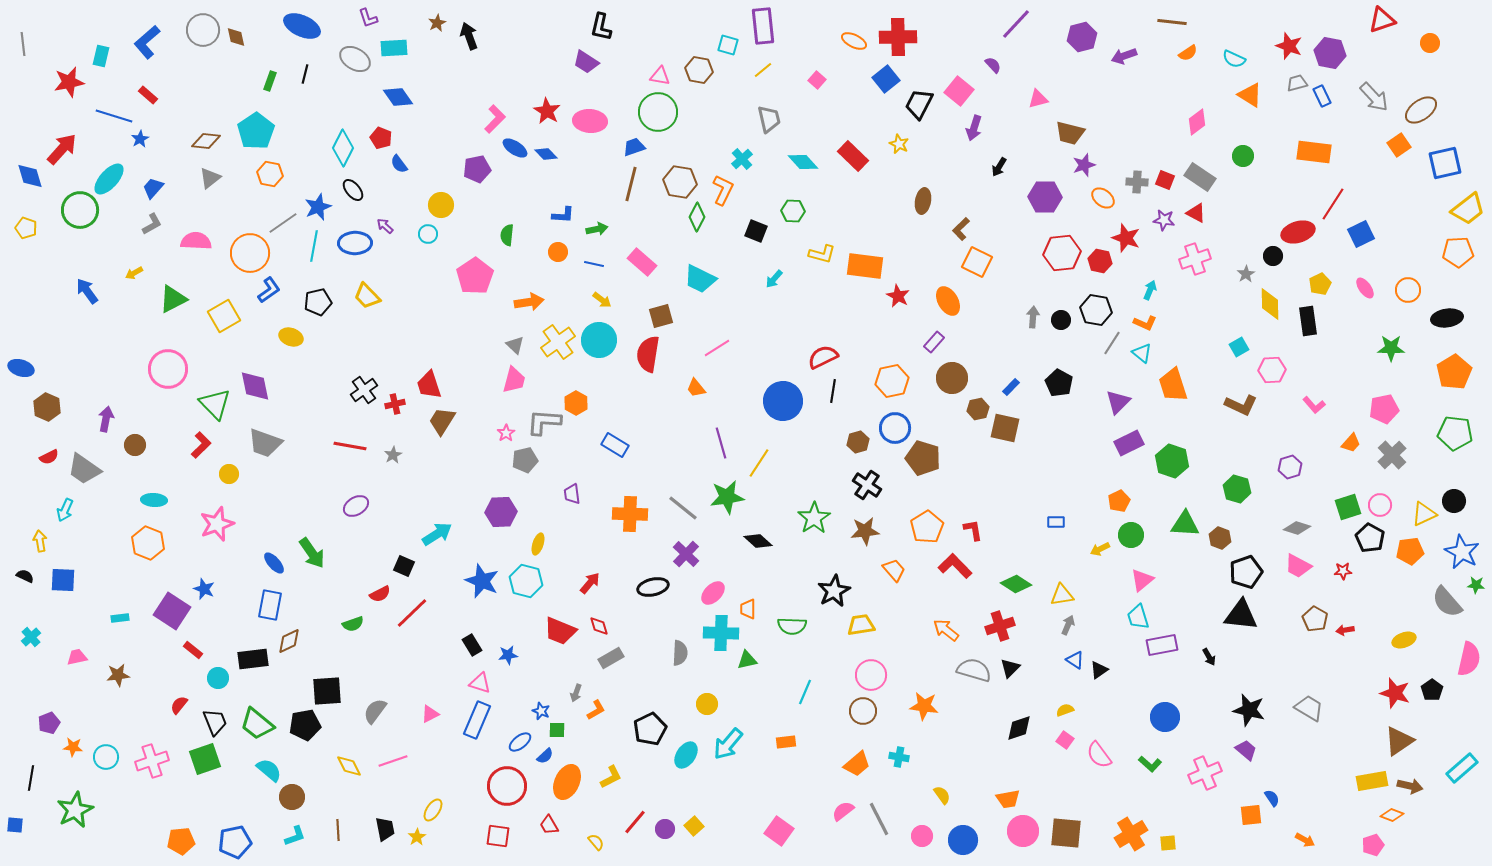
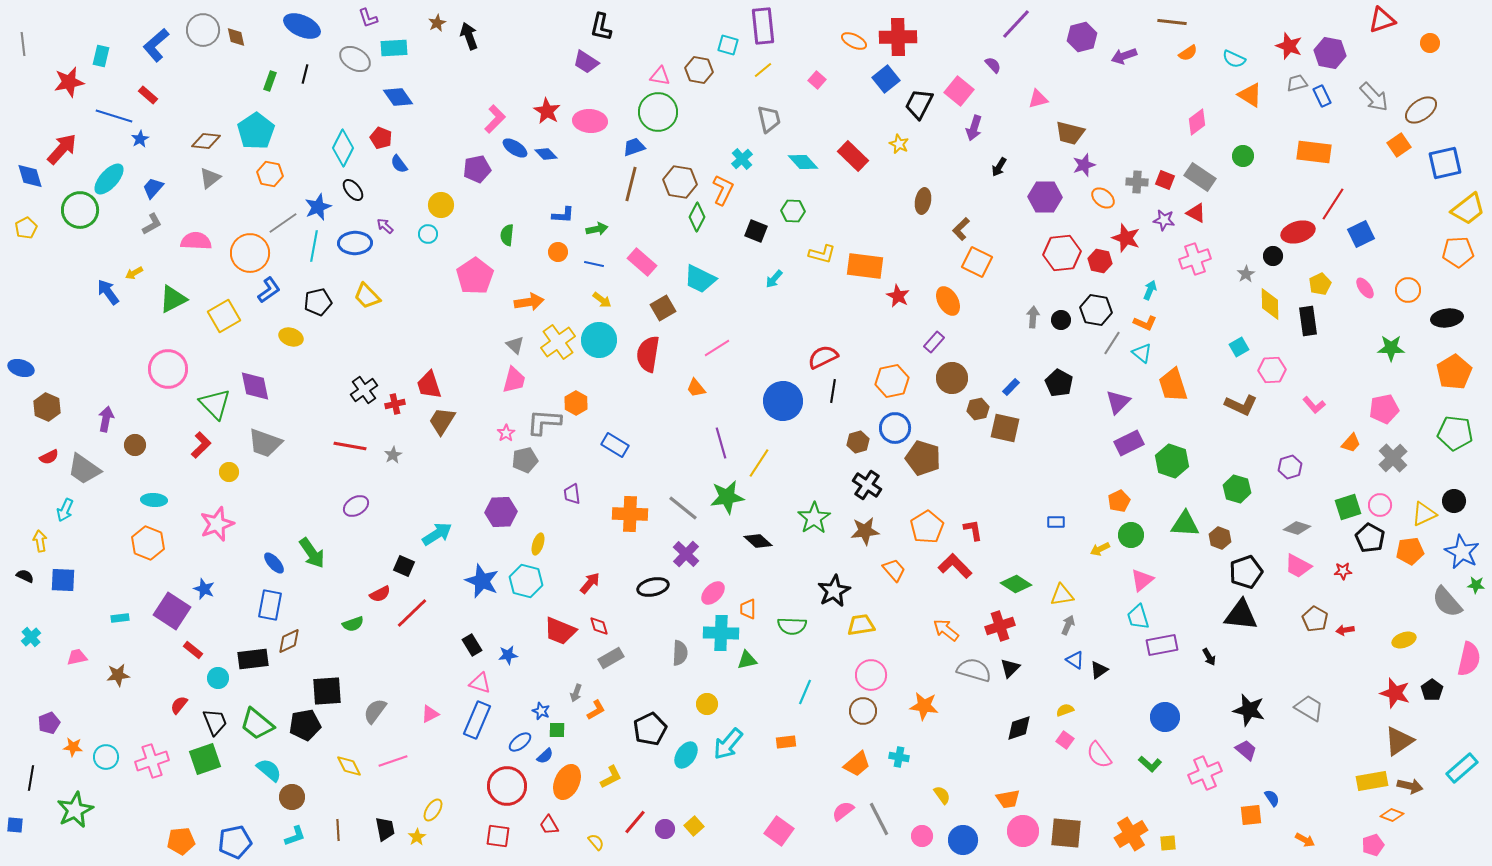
blue L-shape at (147, 42): moved 9 px right, 3 px down
yellow pentagon at (26, 228): rotated 25 degrees clockwise
blue arrow at (87, 291): moved 21 px right, 1 px down
brown square at (661, 316): moved 2 px right, 8 px up; rotated 15 degrees counterclockwise
gray cross at (1392, 455): moved 1 px right, 3 px down
yellow circle at (229, 474): moved 2 px up
